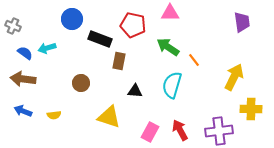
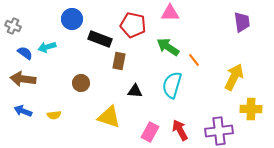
cyan arrow: moved 1 px up
